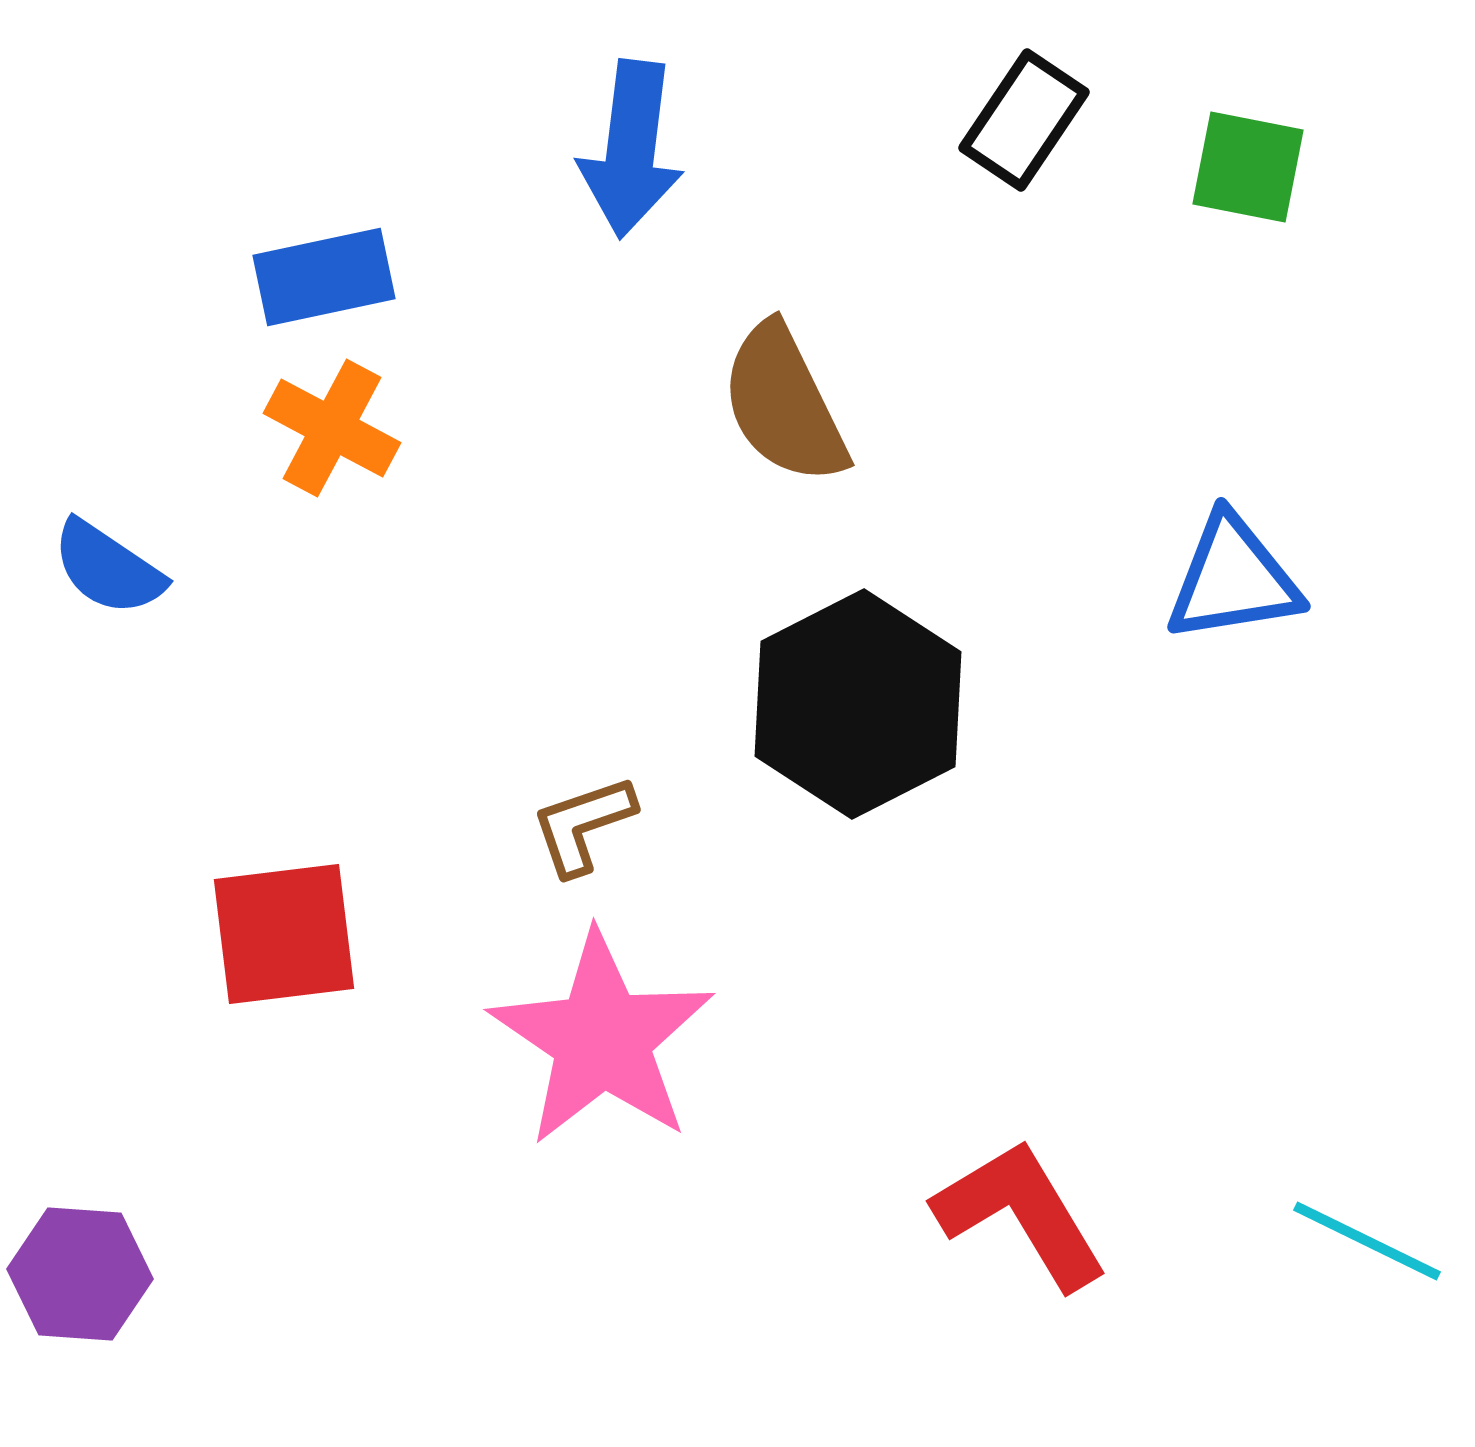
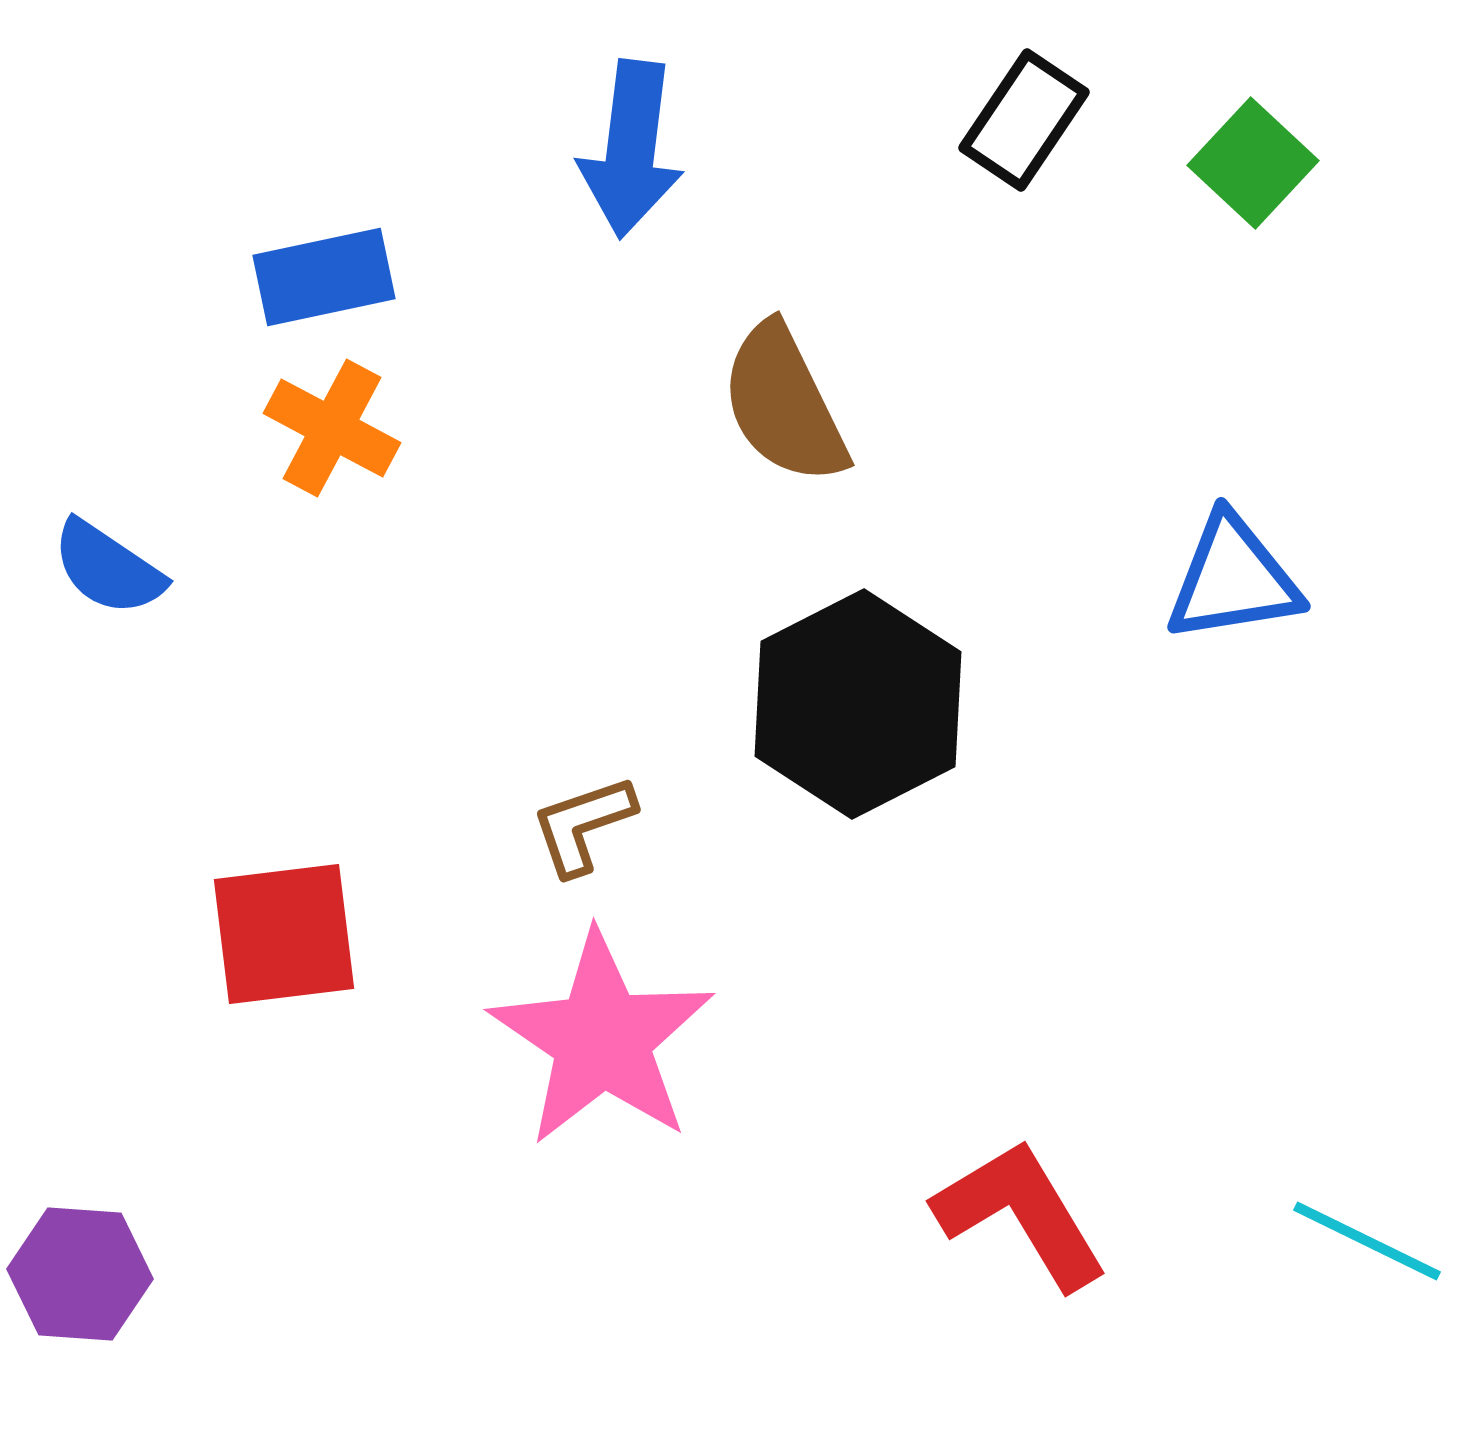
green square: moved 5 px right, 4 px up; rotated 32 degrees clockwise
